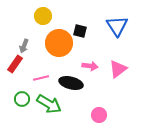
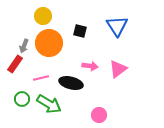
orange circle: moved 10 px left
